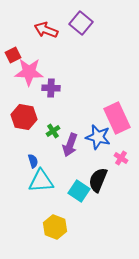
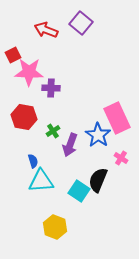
blue star: moved 2 px up; rotated 20 degrees clockwise
